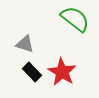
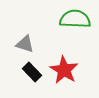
green semicircle: rotated 36 degrees counterclockwise
red star: moved 2 px right, 2 px up
